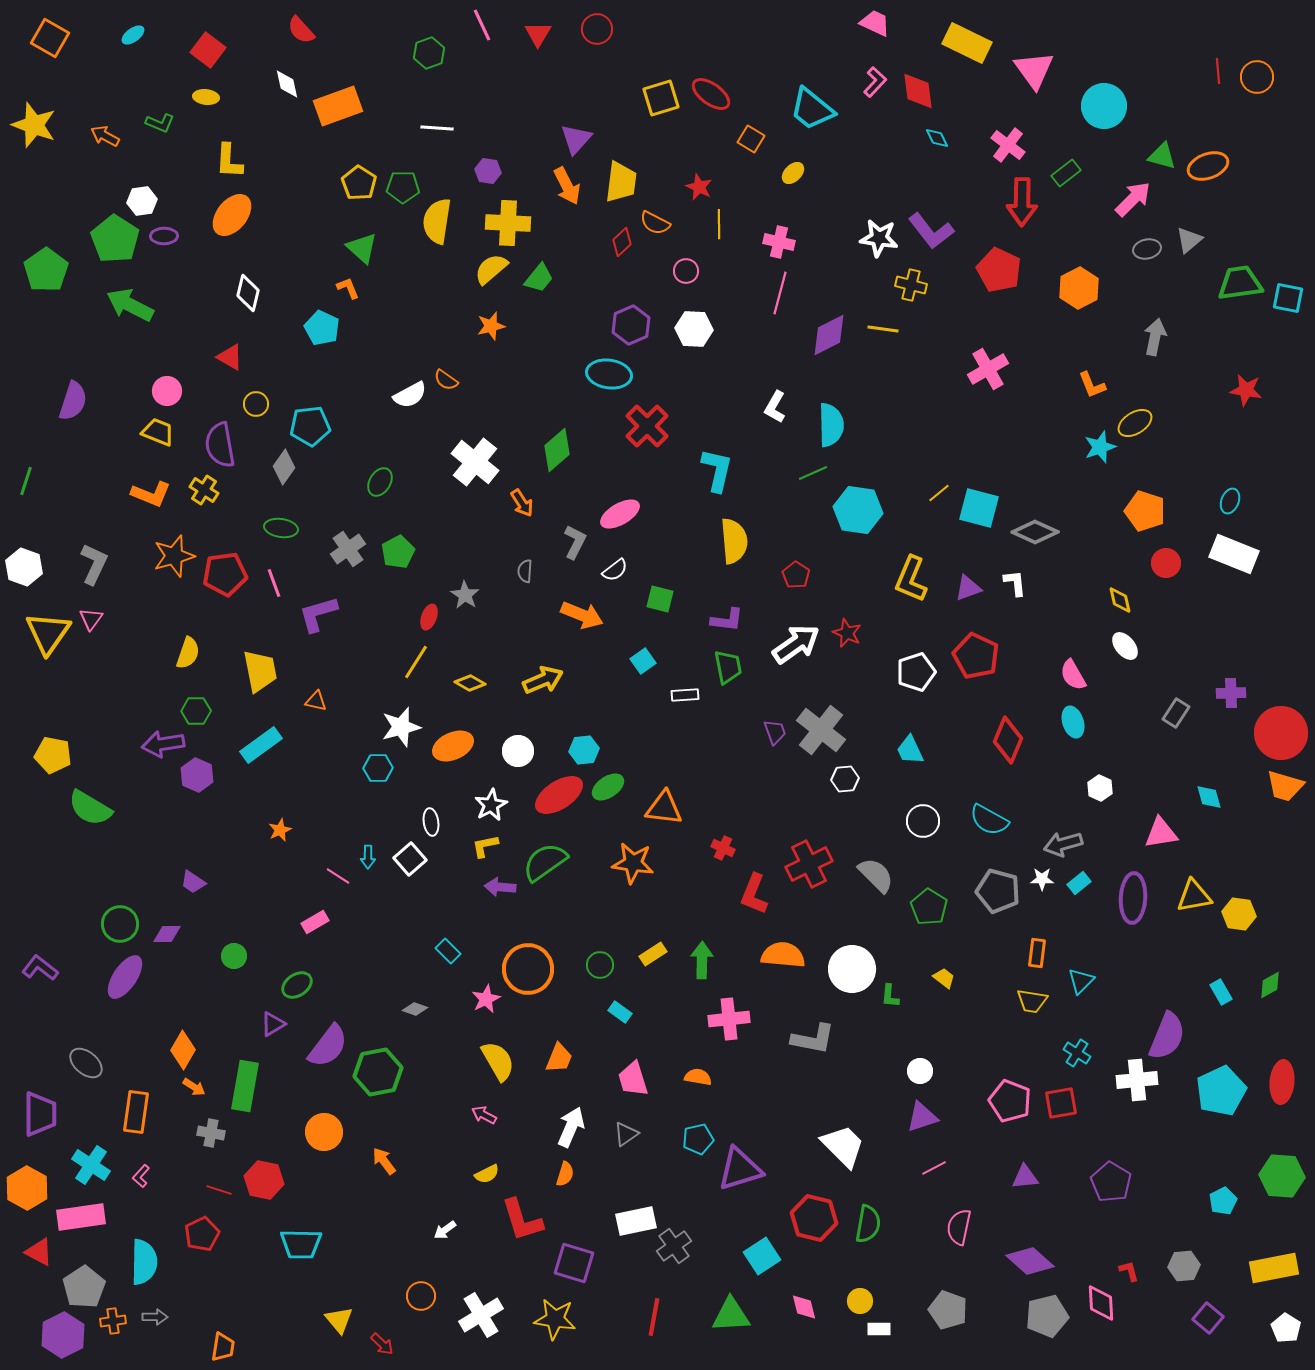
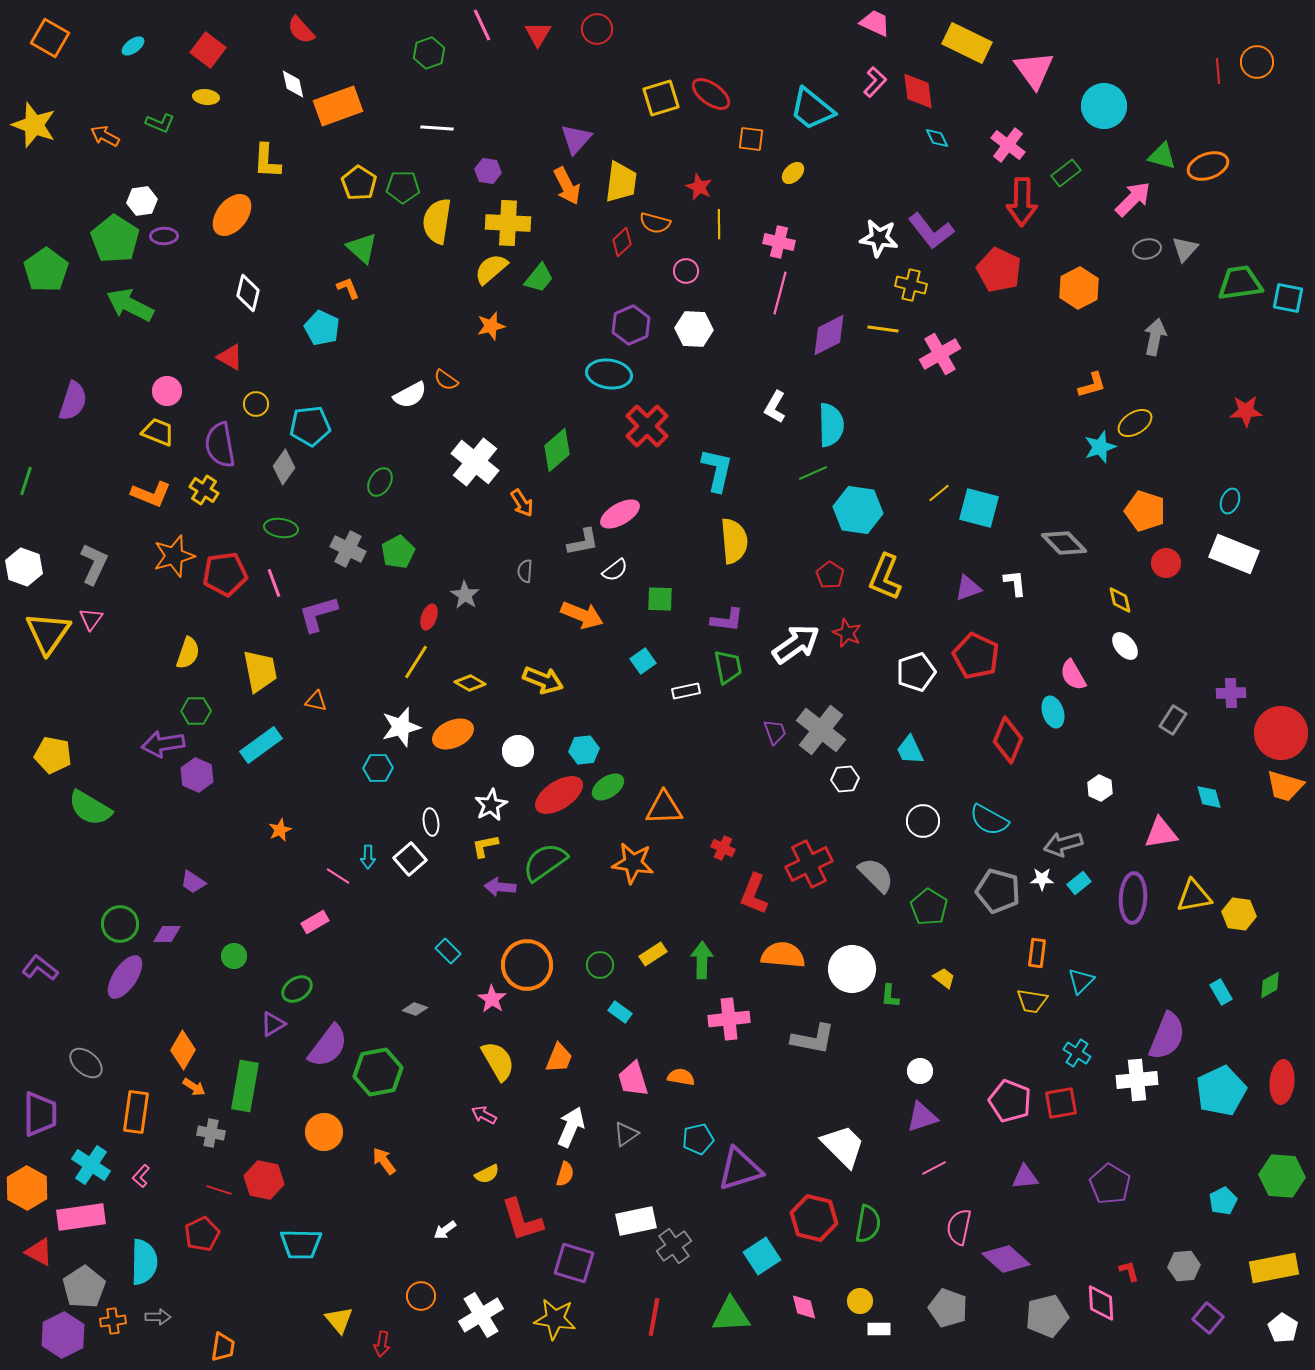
cyan ellipse at (133, 35): moved 11 px down
orange circle at (1257, 77): moved 15 px up
white diamond at (287, 84): moved 6 px right
orange square at (751, 139): rotated 24 degrees counterclockwise
yellow L-shape at (229, 161): moved 38 px right
orange semicircle at (655, 223): rotated 12 degrees counterclockwise
gray triangle at (1189, 240): moved 4 px left, 9 px down; rotated 8 degrees counterclockwise
pink cross at (988, 369): moved 48 px left, 15 px up
orange L-shape at (1092, 385): rotated 84 degrees counterclockwise
red star at (1246, 390): moved 21 px down; rotated 12 degrees counterclockwise
gray diamond at (1035, 532): moved 29 px right, 11 px down; rotated 21 degrees clockwise
gray L-shape at (575, 542): moved 8 px right; rotated 52 degrees clockwise
gray cross at (348, 549): rotated 28 degrees counterclockwise
red pentagon at (796, 575): moved 34 px right
yellow L-shape at (911, 579): moved 26 px left, 2 px up
green square at (660, 599): rotated 12 degrees counterclockwise
yellow arrow at (543, 680): rotated 45 degrees clockwise
white rectangle at (685, 695): moved 1 px right, 4 px up; rotated 8 degrees counterclockwise
gray rectangle at (1176, 713): moved 3 px left, 7 px down
cyan ellipse at (1073, 722): moved 20 px left, 10 px up
orange ellipse at (453, 746): moved 12 px up
orange triangle at (664, 808): rotated 9 degrees counterclockwise
orange circle at (528, 969): moved 1 px left, 4 px up
green ellipse at (297, 985): moved 4 px down
pink star at (486, 999): moved 6 px right; rotated 12 degrees counterclockwise
orange semicircle at (698, 1077): moved 17 px left
purple pentagon at (1111, 1182): moved 1 px left, 2 px down
purple diamond at (1030, 1261): moved 24 px left, 2 px up
gray pentagon at (948, 1310): moved 2 px up
gray arrow at (155, 1317): moved 3 px right
white pentagon at (1286, 1328): moved 3 px left
red arrow at (382, 1344): rotated 55 degrees clockwise
